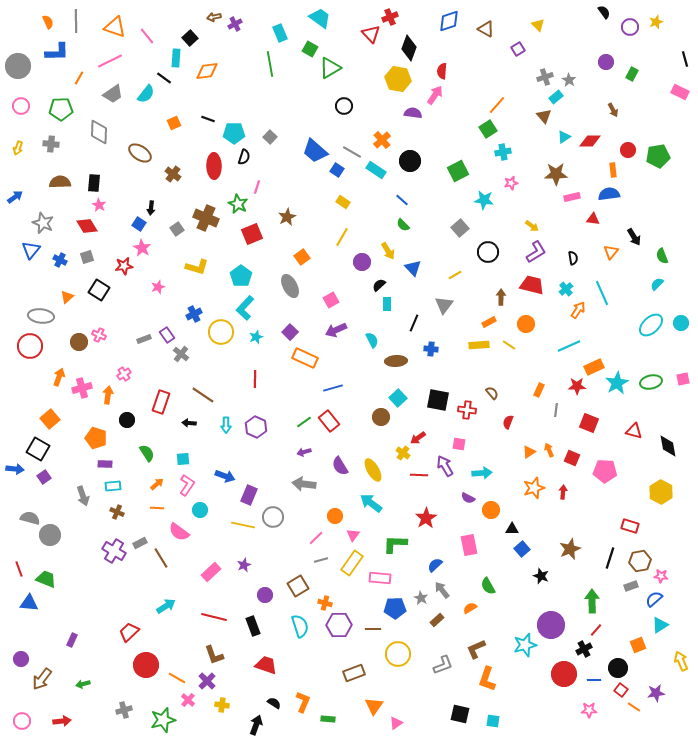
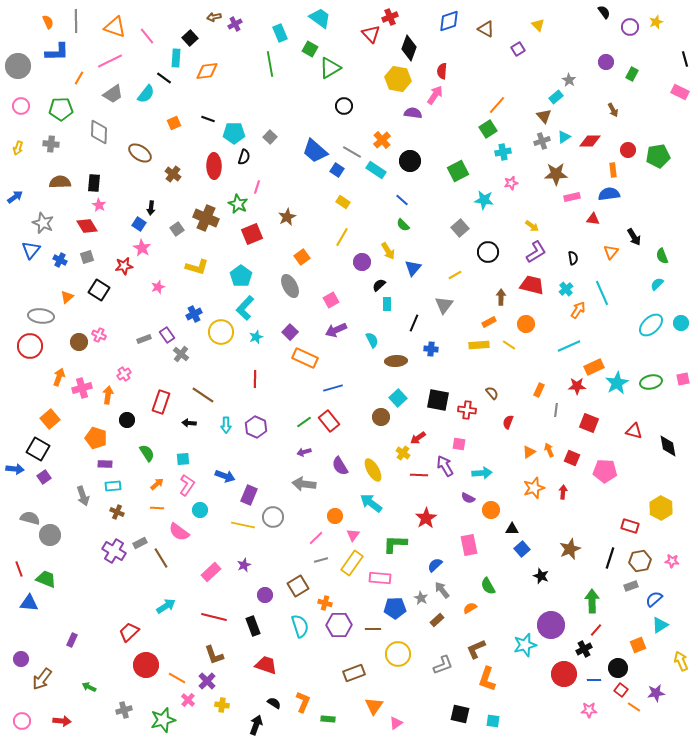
gray cross at (545, 77): moved 3 px left, 64 px down
blue triangle at (413, 268): rotated 24 degrees clockwise
yellow hexagon at (661, 492): moved 16 px down
pink star at (661, 576): moved 11 px right, 15 px up
green arrow at (83, 684): moved 6 px right, 3 px down; rotated 40 degrees clockwise
red arrow at (62, 721): rotated 12 degrees clockwise
